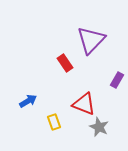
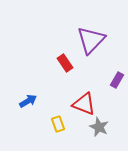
yellow rectangle: moved 4 px right, 2 px down
